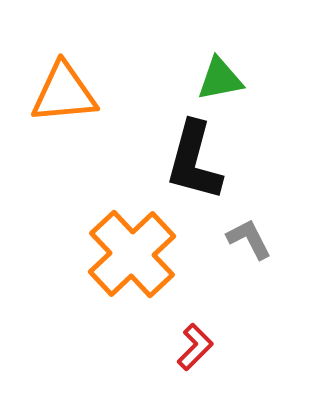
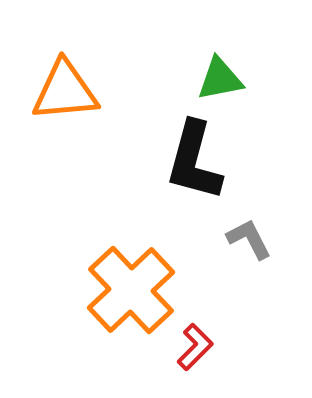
orange triangle: moved 1 px right, 2 px up
orange cross: moved 1 px left, 36 px down
